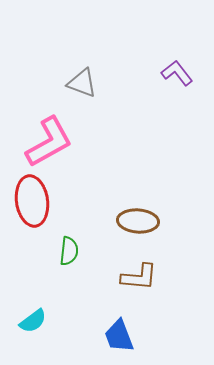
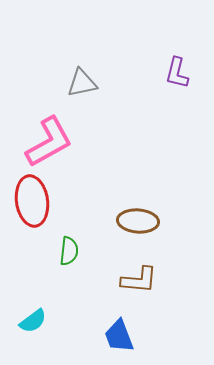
purple L-shape: rotated 128 degrees counterclockwise
gray triangle: rotated 32 degrees counterclockwise
brown L-shape: moved 3 px down
